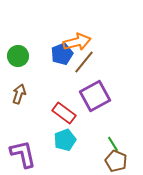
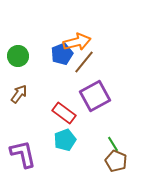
brown arrow: rotated 18 degrees clockwise
